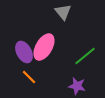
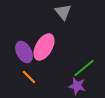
green line: moved 1 px left, 12 px down
